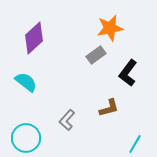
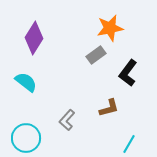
purple diamond: rotated 16 degrees counterclockwise
cyan line: moved 6 px left
